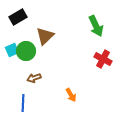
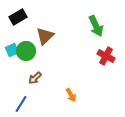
red cross: moved 3 px right, 3 px up
brown arrow: moved 1 px right; rotated 24 degrees counterclockwise
blue line: moved 2 px left, 1 px down; rotated 30 degrees clockwise
